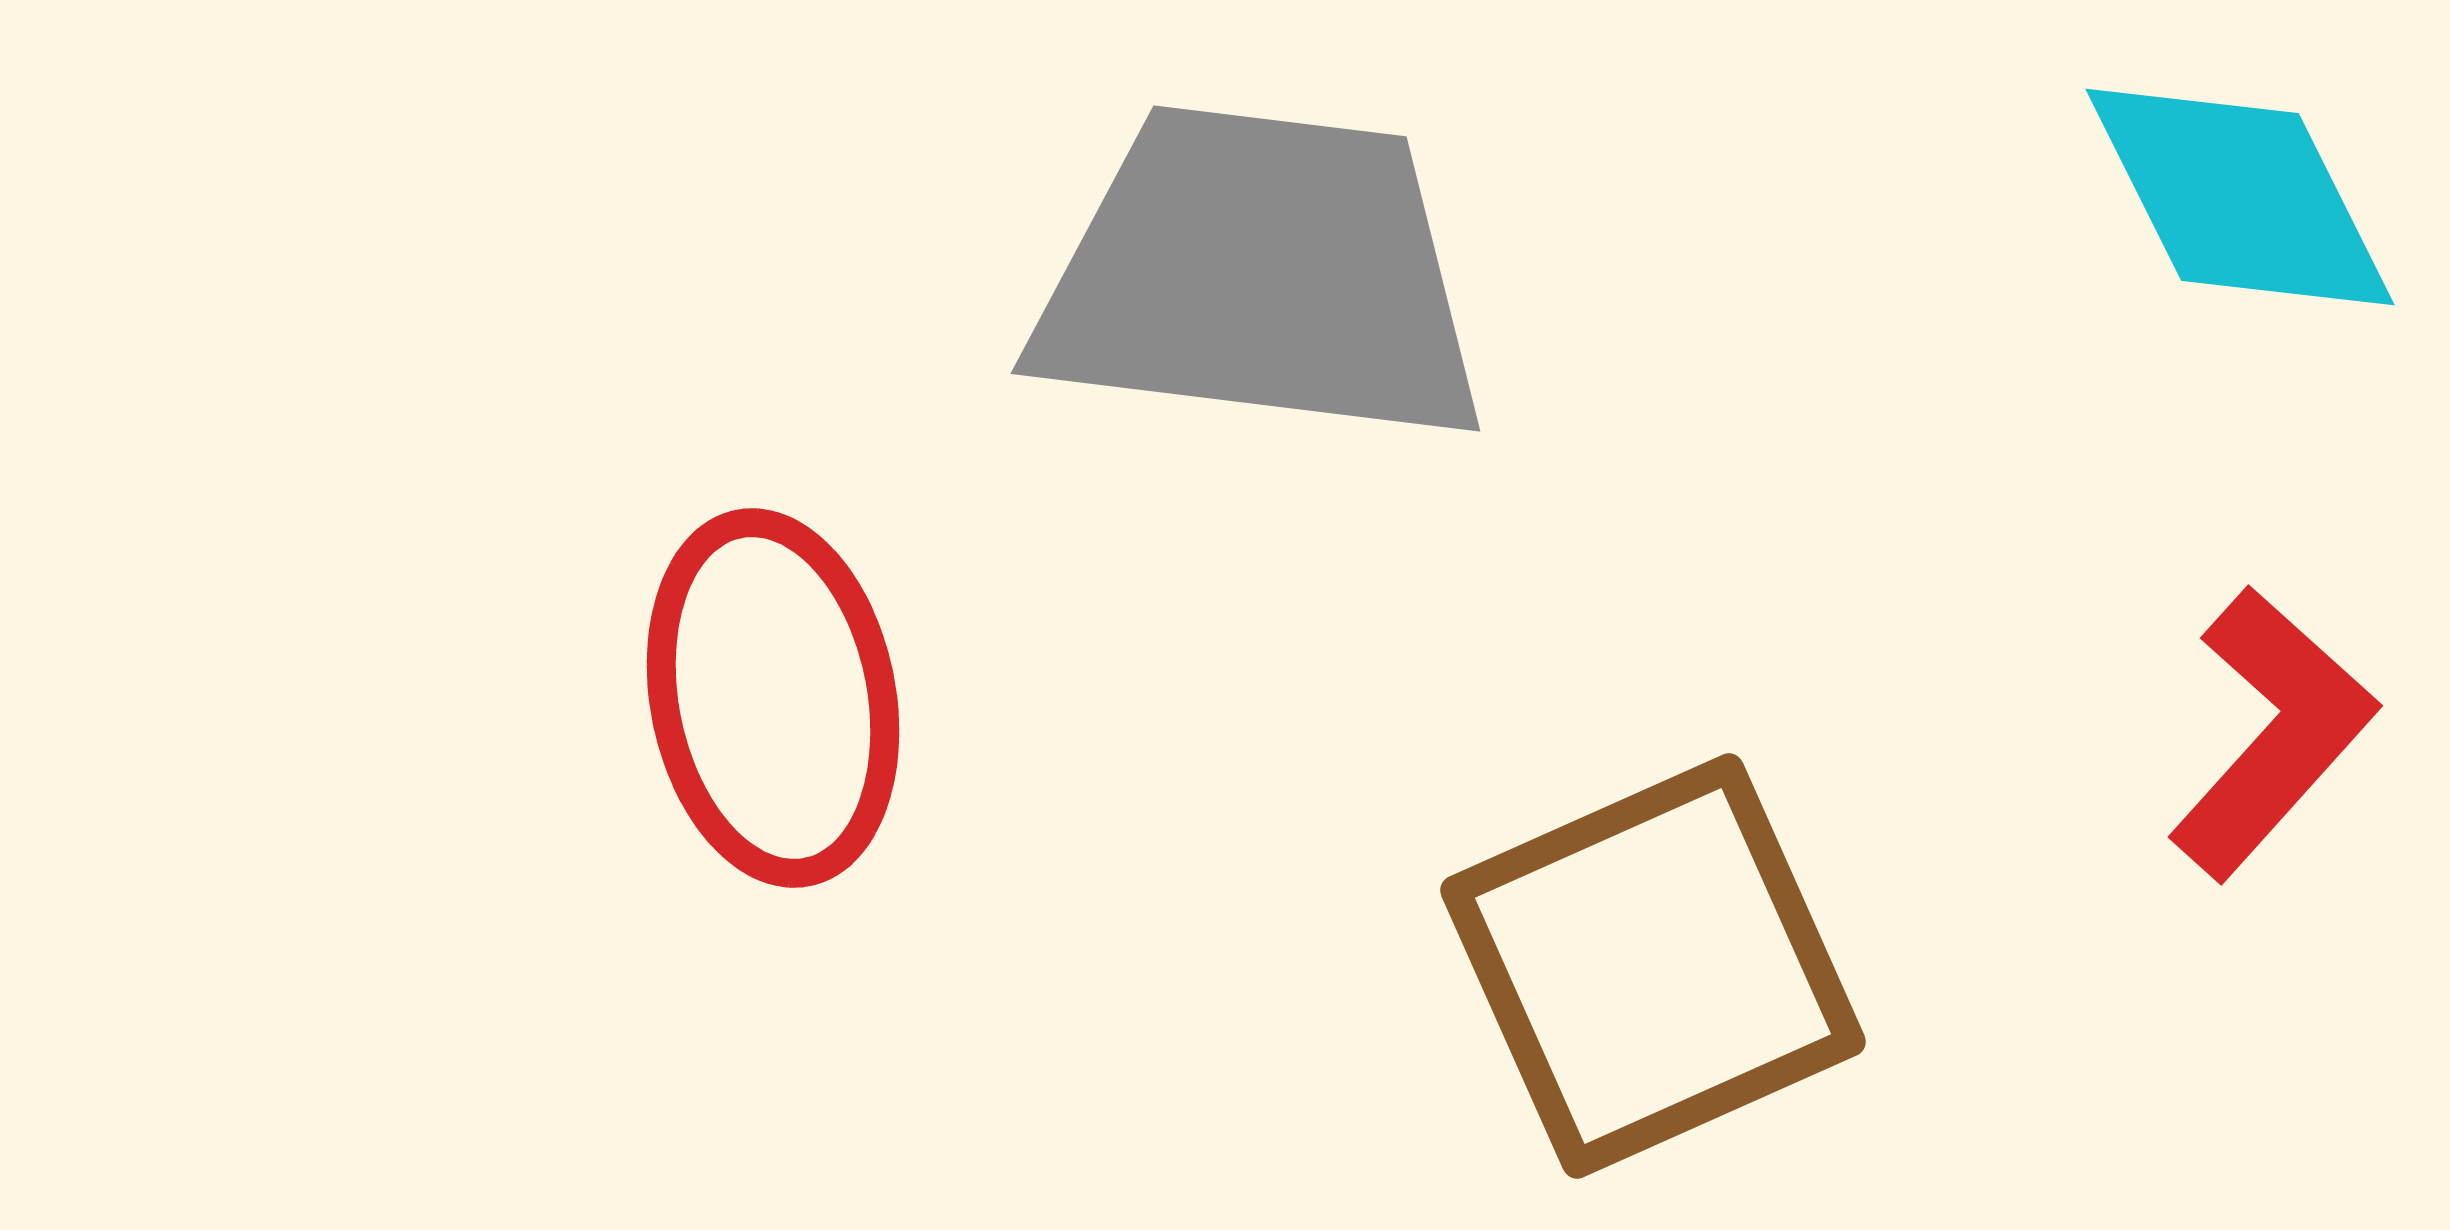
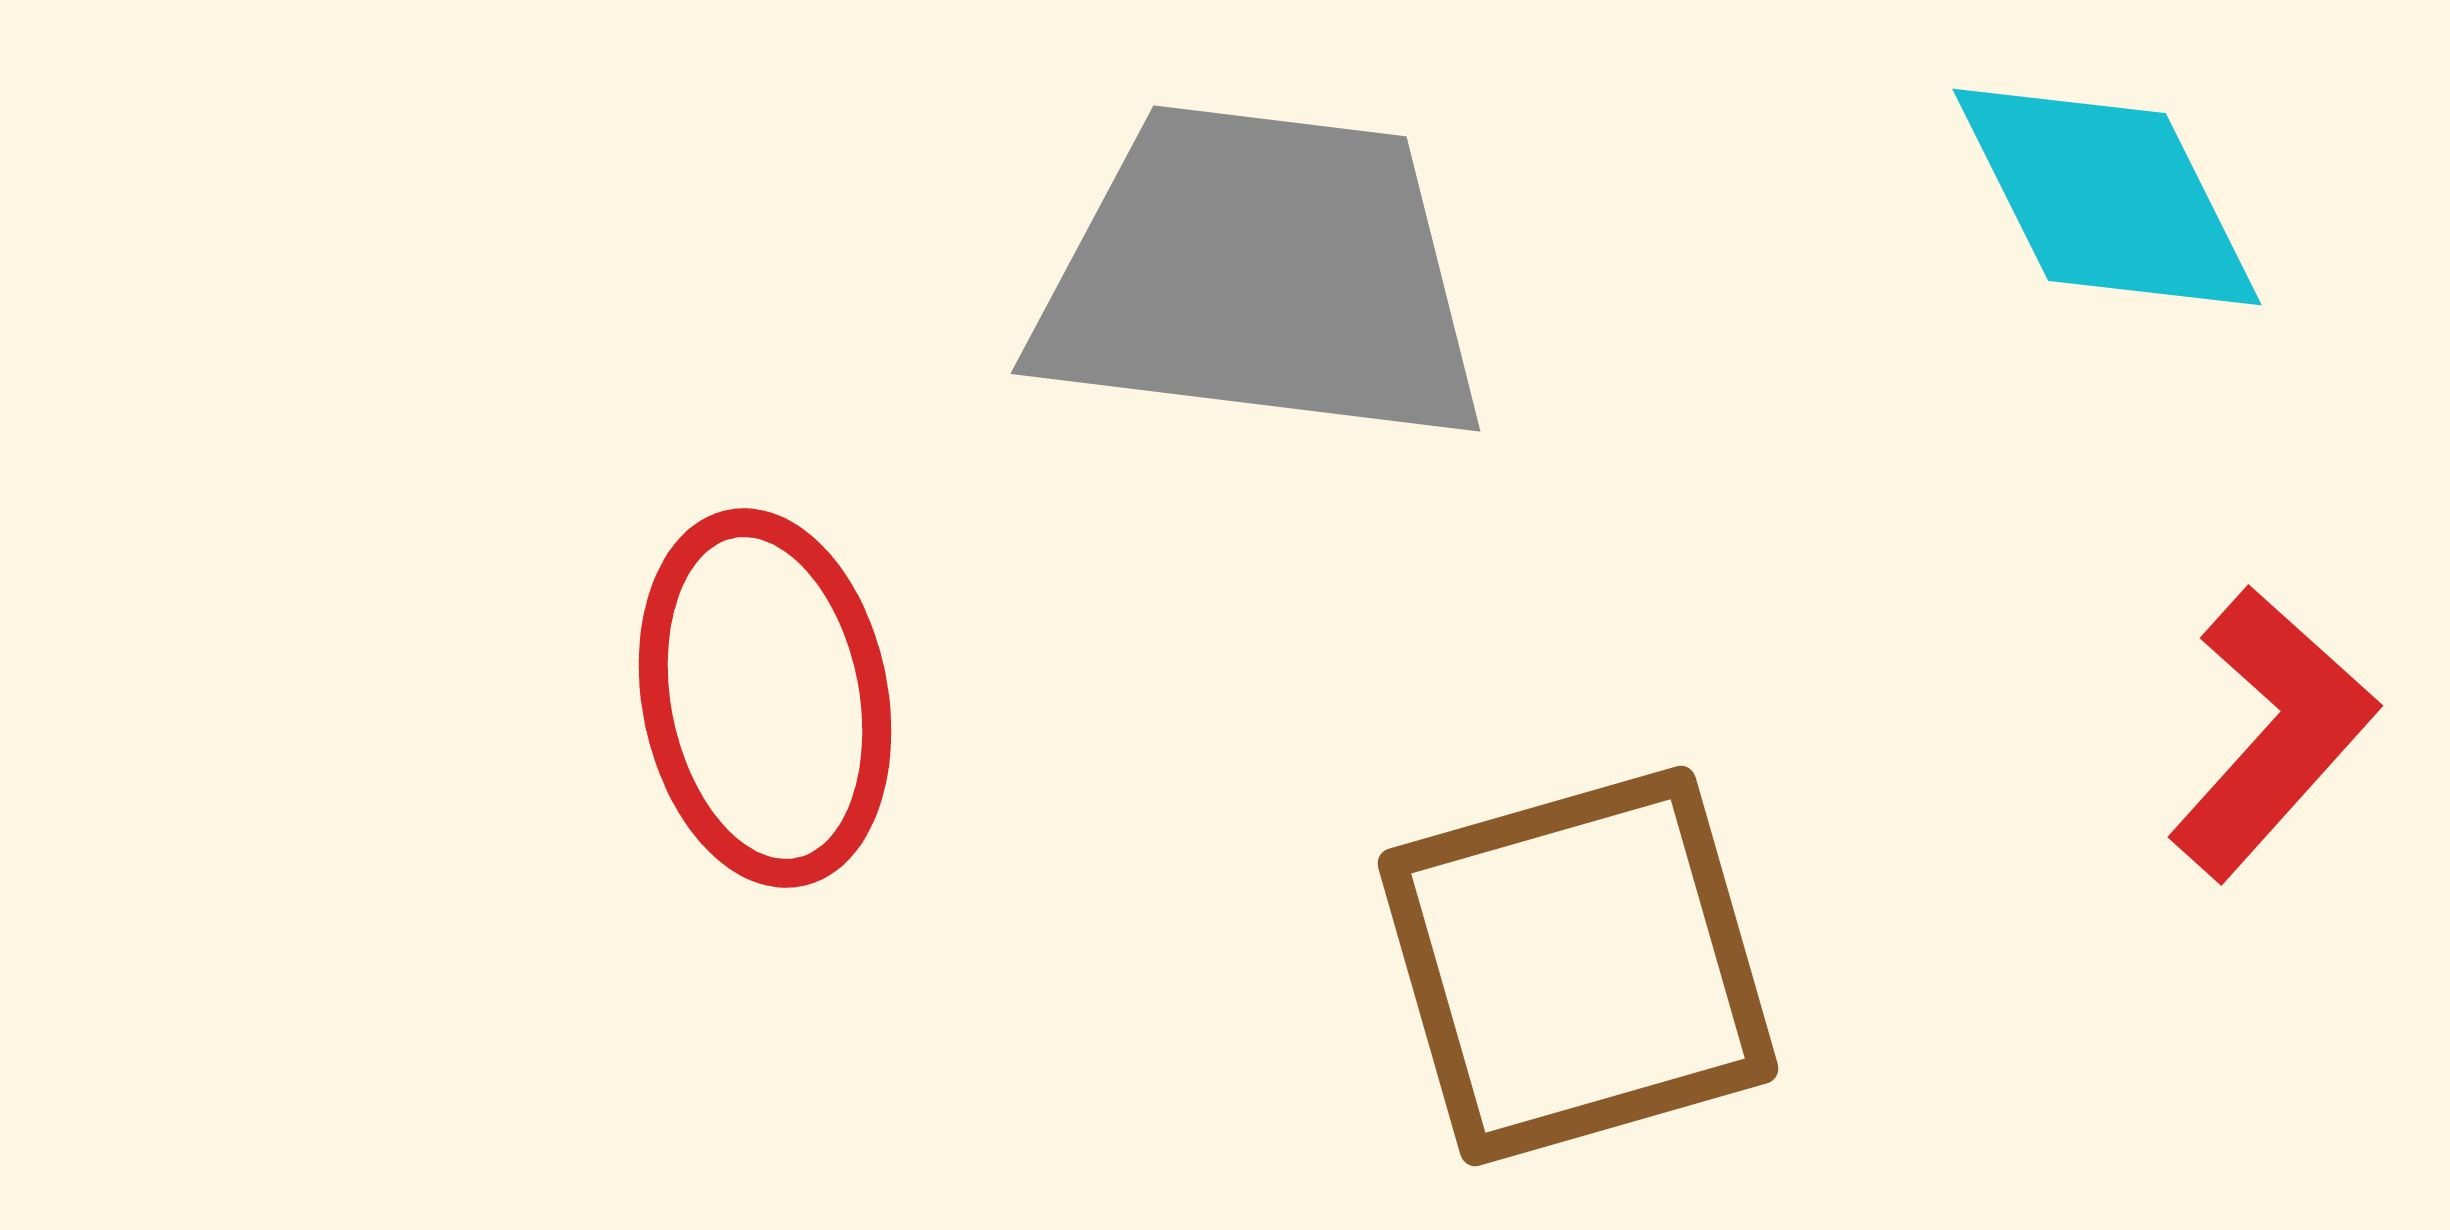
cyan diamond: moved 133 px left
red ellipse: moved 8 px left
brown square: moved 75 px left; rotated 8 degrees clockwise
